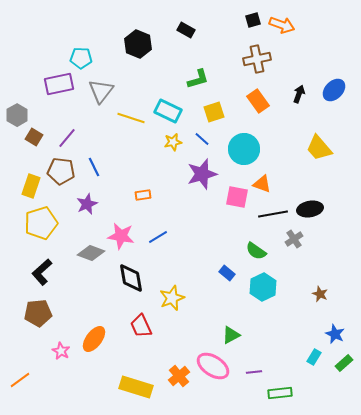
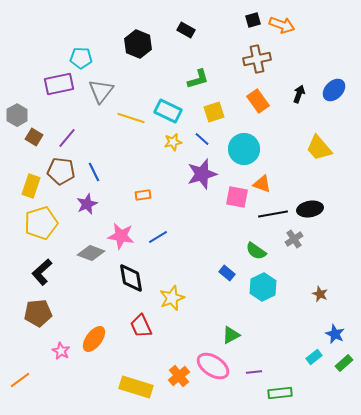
blue line at (94, 167): moved 5 px down
cyan rectangle at (314, 357): rotated 21 degrees clockwise
